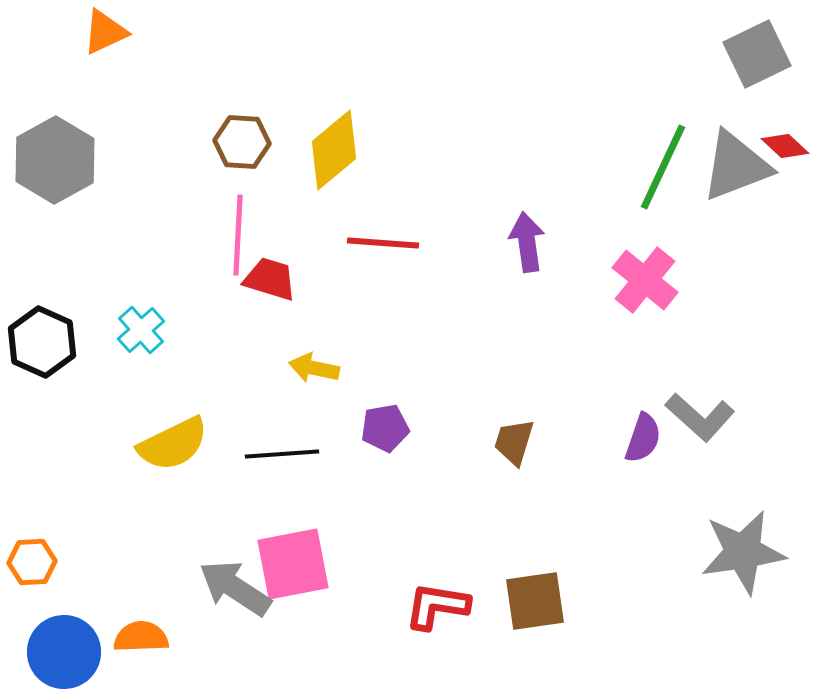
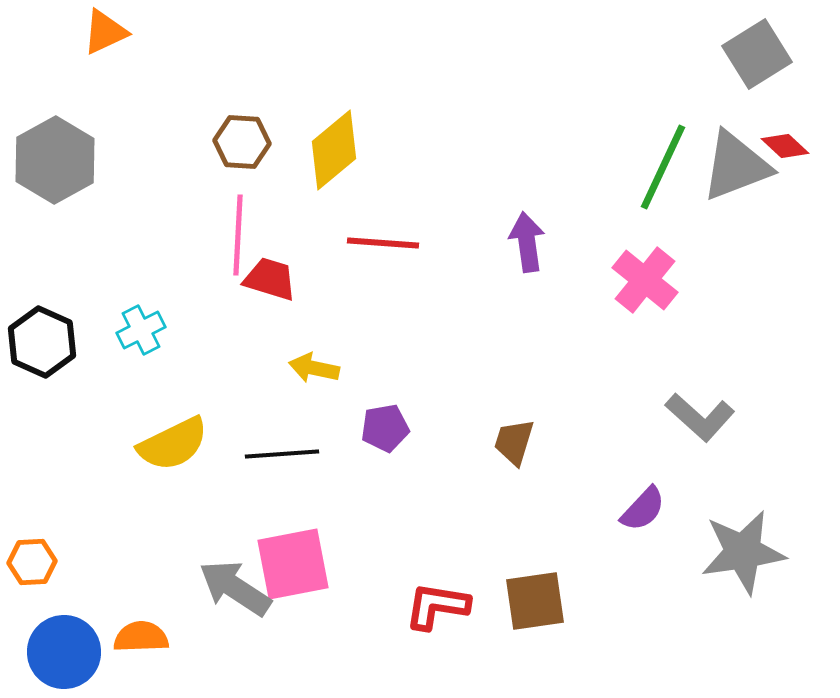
gray square: rotated 6 degrees counterclockwise
cyan cross: rotated 15 degrees clockwise
purple semicircle: moved 71 px down; rotated 24 degrees clockwise
